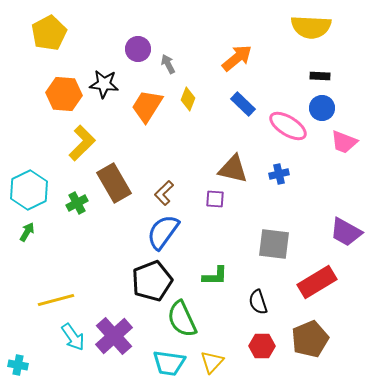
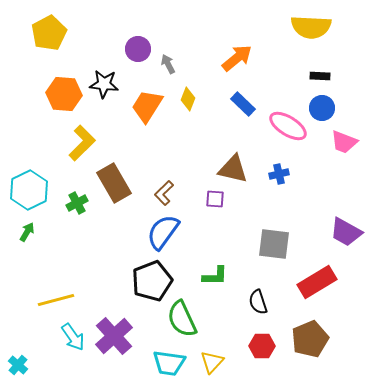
cyan cross: rotated 30 degrees clockwise
